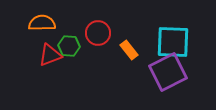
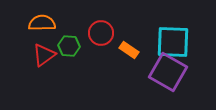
red circle: moved 3 px right
orange rectangle: rotated 18 degrees counterclockwise
red triangle: moved 6 px left; rotated 15 degrees counterclockwise
purple square: rotated 33 degrees counterclockwise
